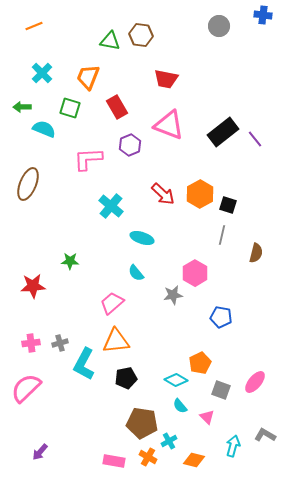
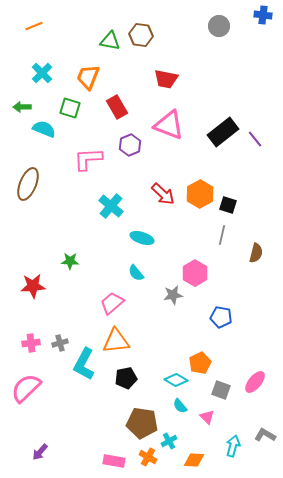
orange diamond at (194, 460): rotated 10 degrees counterclockwise
